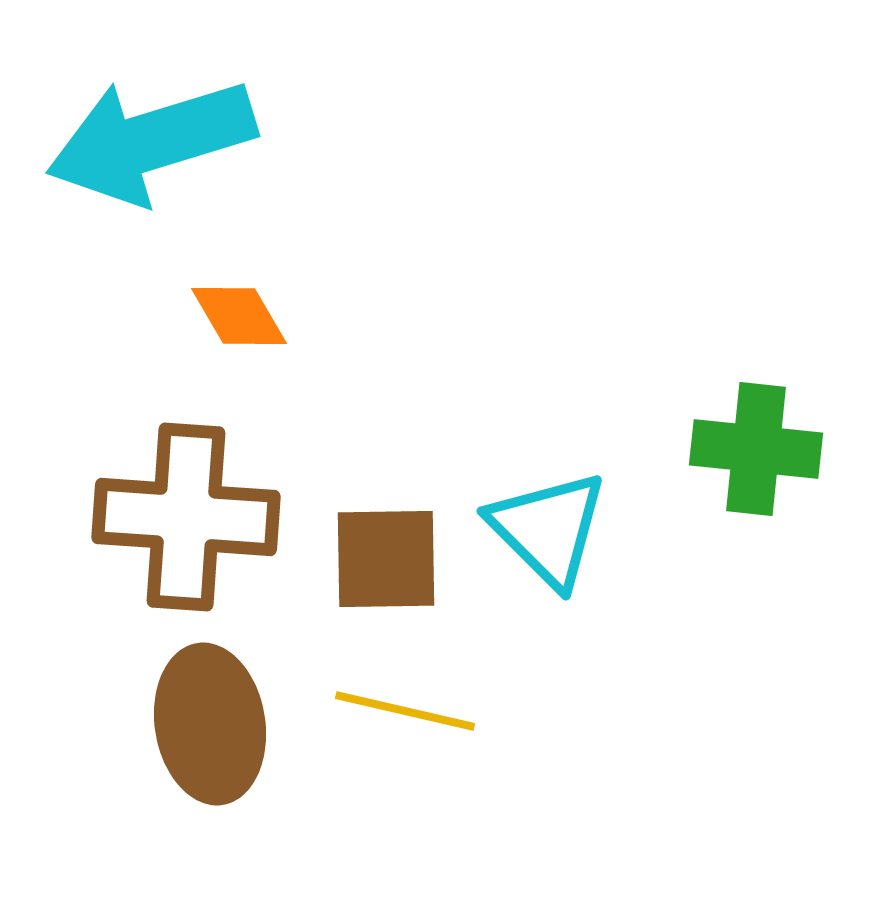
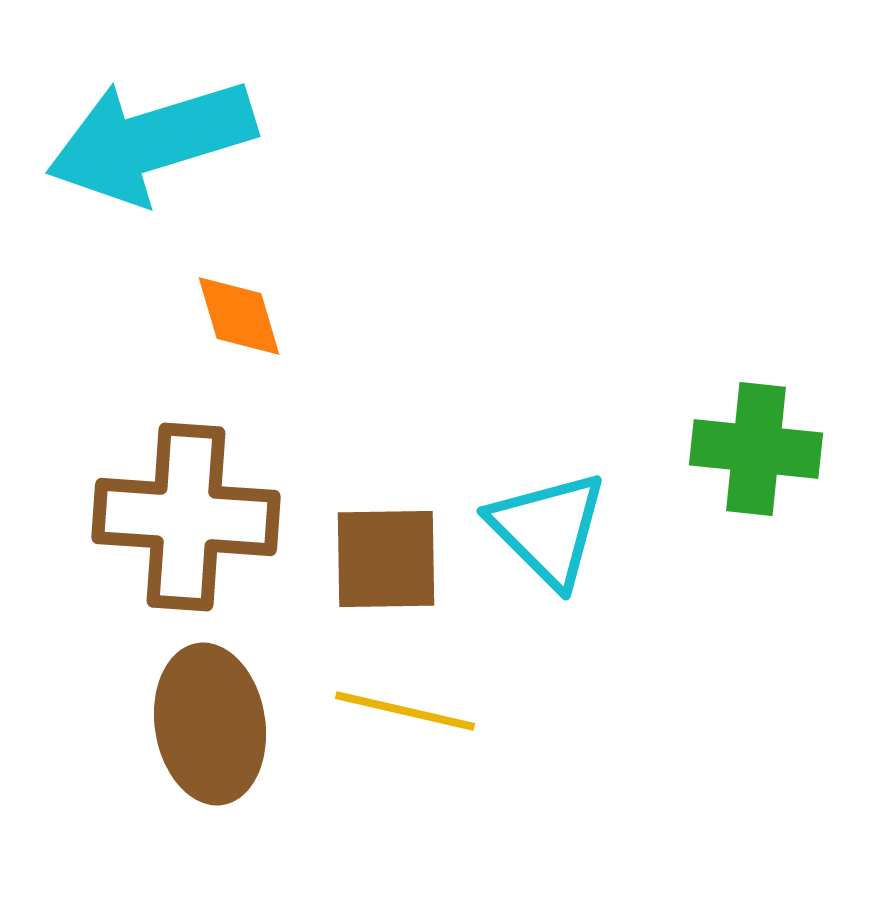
orange diamond: rotated 14 degrees clockwise
